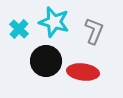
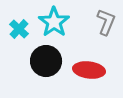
cyan star: rotated 20 degrees clockwise
gray L-shape: moved 12 px right, 9 px up
red ellipse: moved 6 px right, 2 px up
